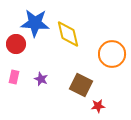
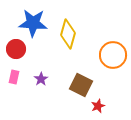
blue star: moved 2 px left
yellow diamond: rotated 28 degrees clockwise
red circle: moved 5 px down
orange circle: moved 1 px right, 1 px down
purple star: rotated 16 degrees clockwise
red star: rotated 16 degrees counterclockwise
